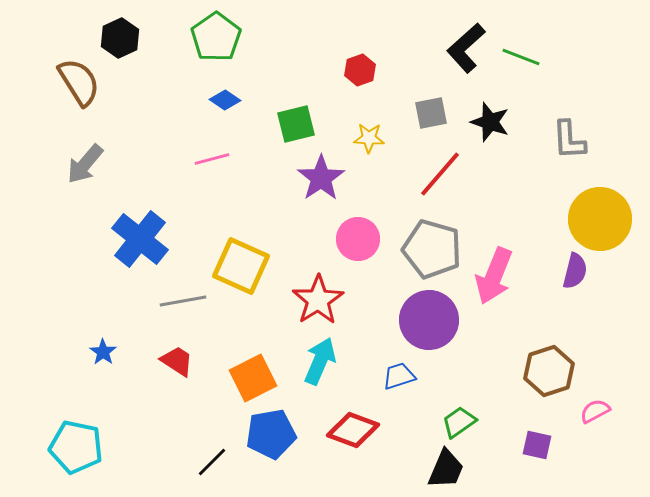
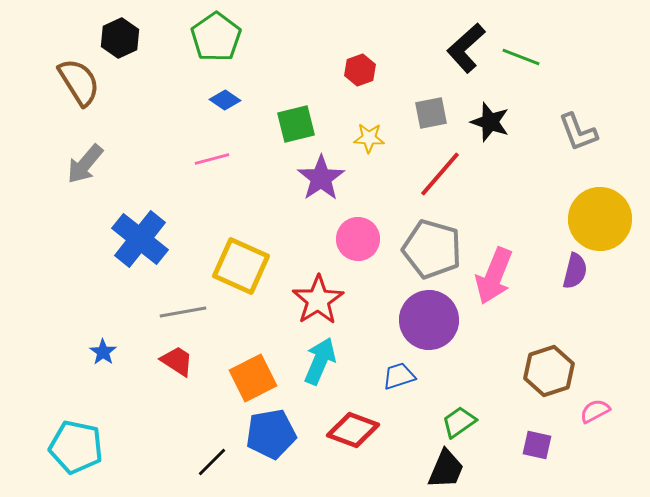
gray L-shape: moved 9 px right, 8 px up; rotated 18 degrees counterclockwise
gray line: moved 11 px down
